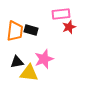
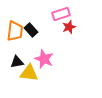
pink rectangle: rotated 12 degrees counterclockwise
black rectangle: rotated 32 degrees clockwise
pink star: rotated 30 degrees counterclockwise
